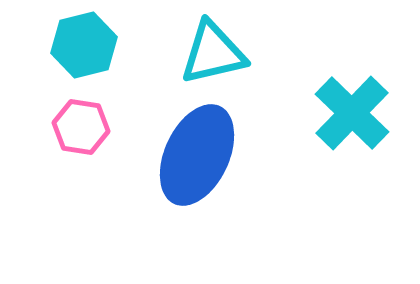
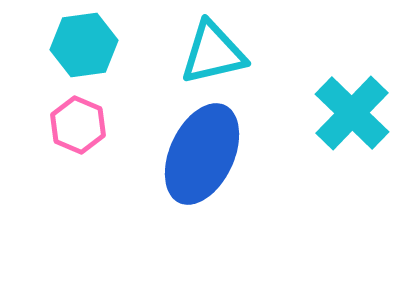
cyan hexagon: rotated 6 degrees clockwise
pink hexagon: moved 3 px left, 2 px up; rotated 14 degrees clockwise
blue ellipse: moved 5 px right, 1 px up
